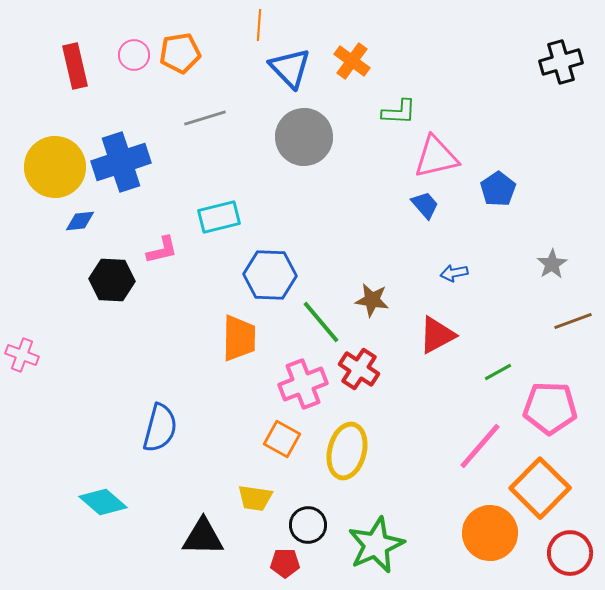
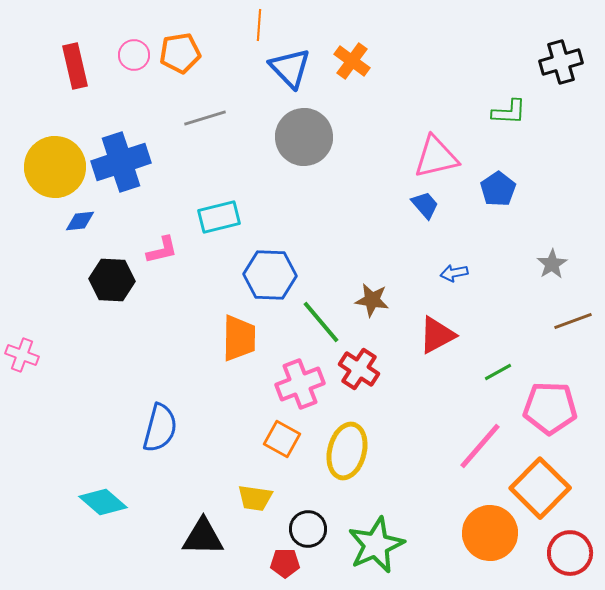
green L-shape at (399, 112): moved 110 px right
pink cross at (303, 384): moved 3 px left
black circle at (308, 525): moved 4 px down
